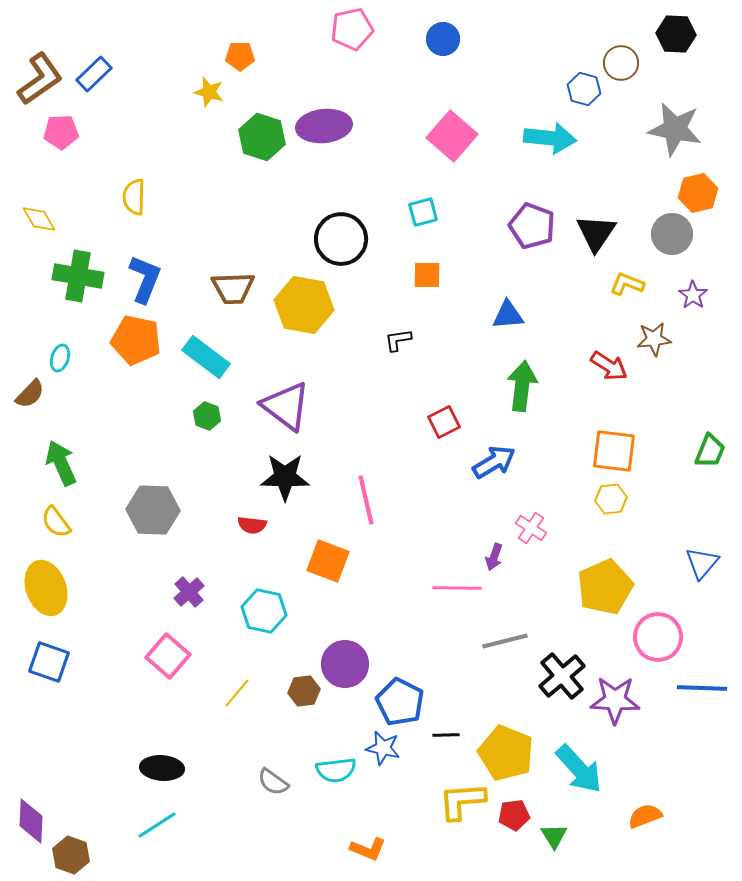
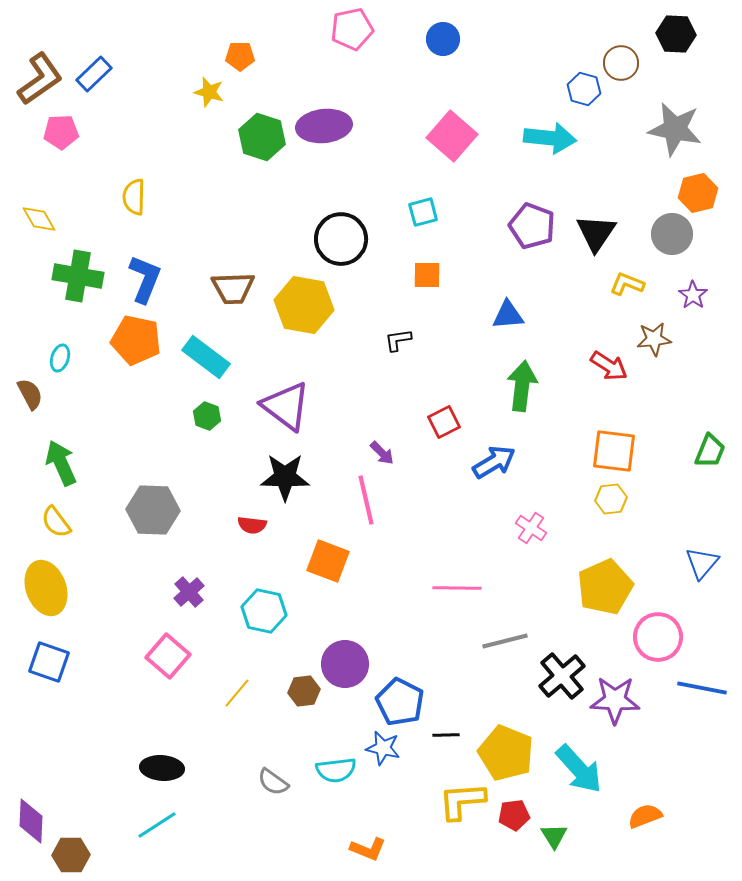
brown semicircle at (30, 394): rotated 72 degrees counterclockwise
purple arrow at (494, 557): moved 112 px left, 104 px up; rotated 64 degrees counterclockwise
blue line at (702, 688): rotated 9 degrees clockwise
brown hexagon at (71, 855): rotated 21 degrees counterclockwise
